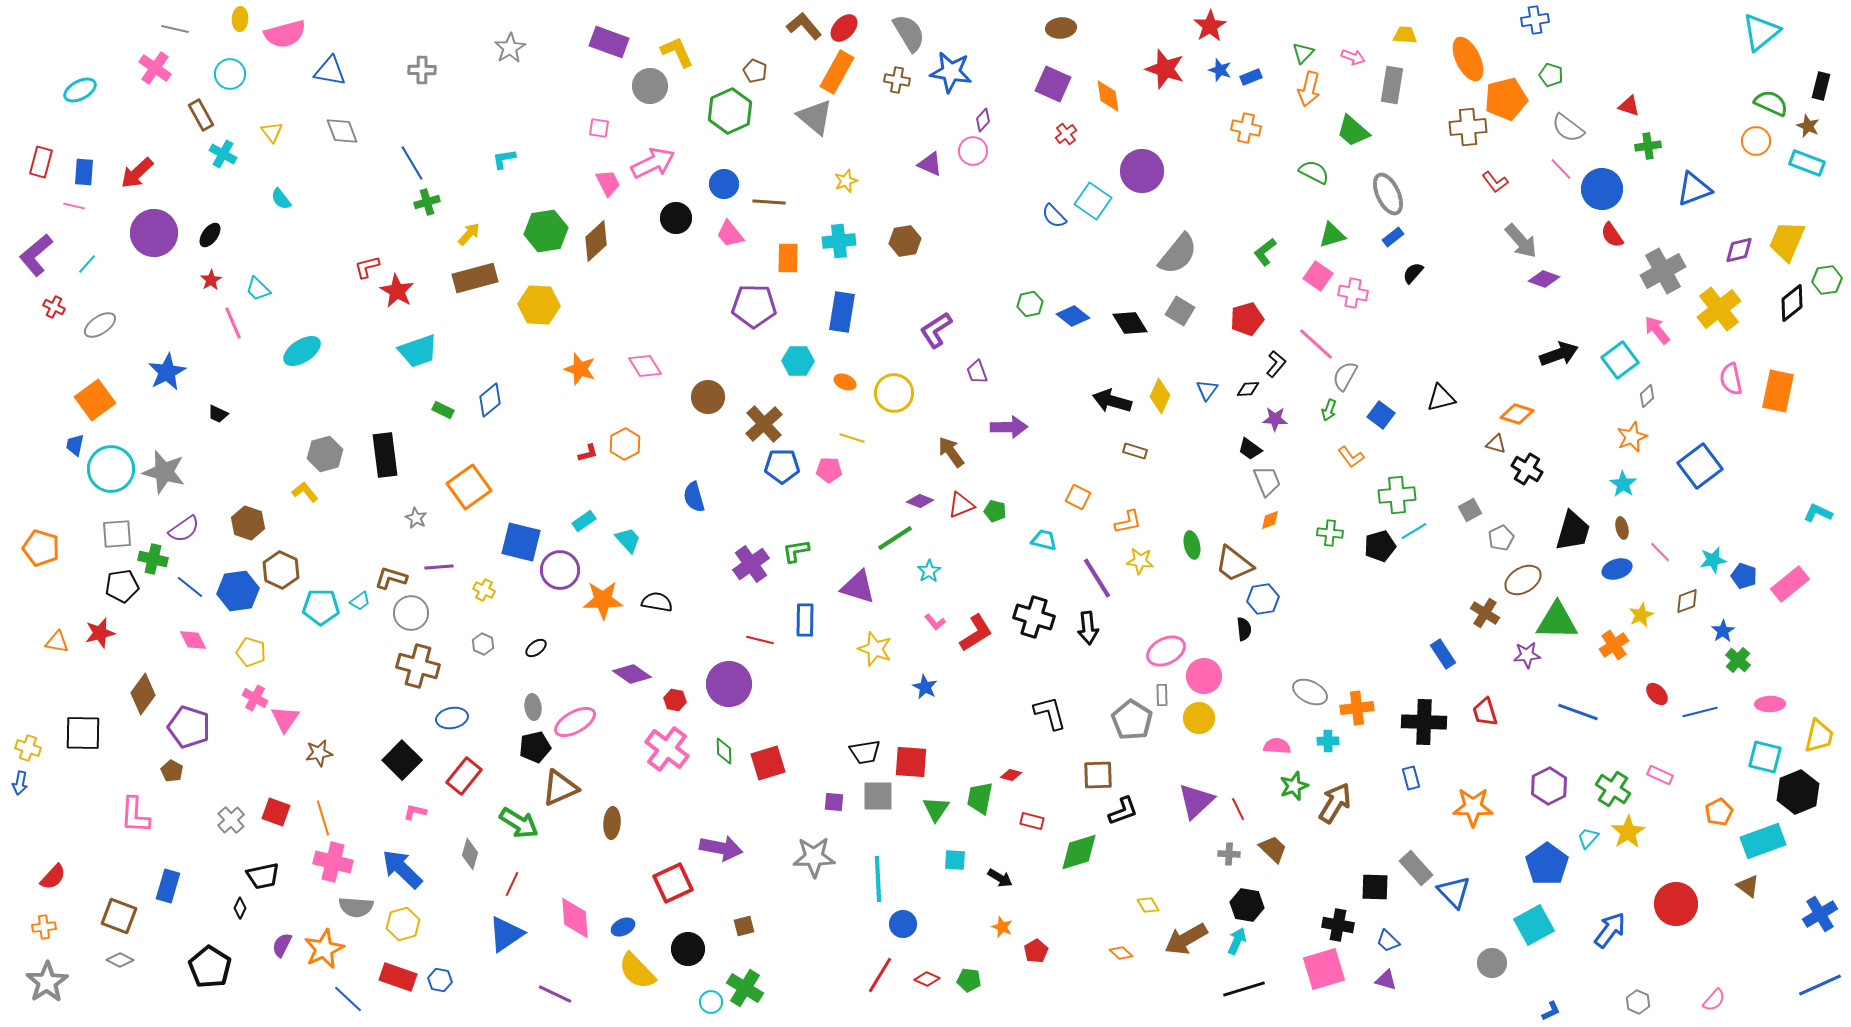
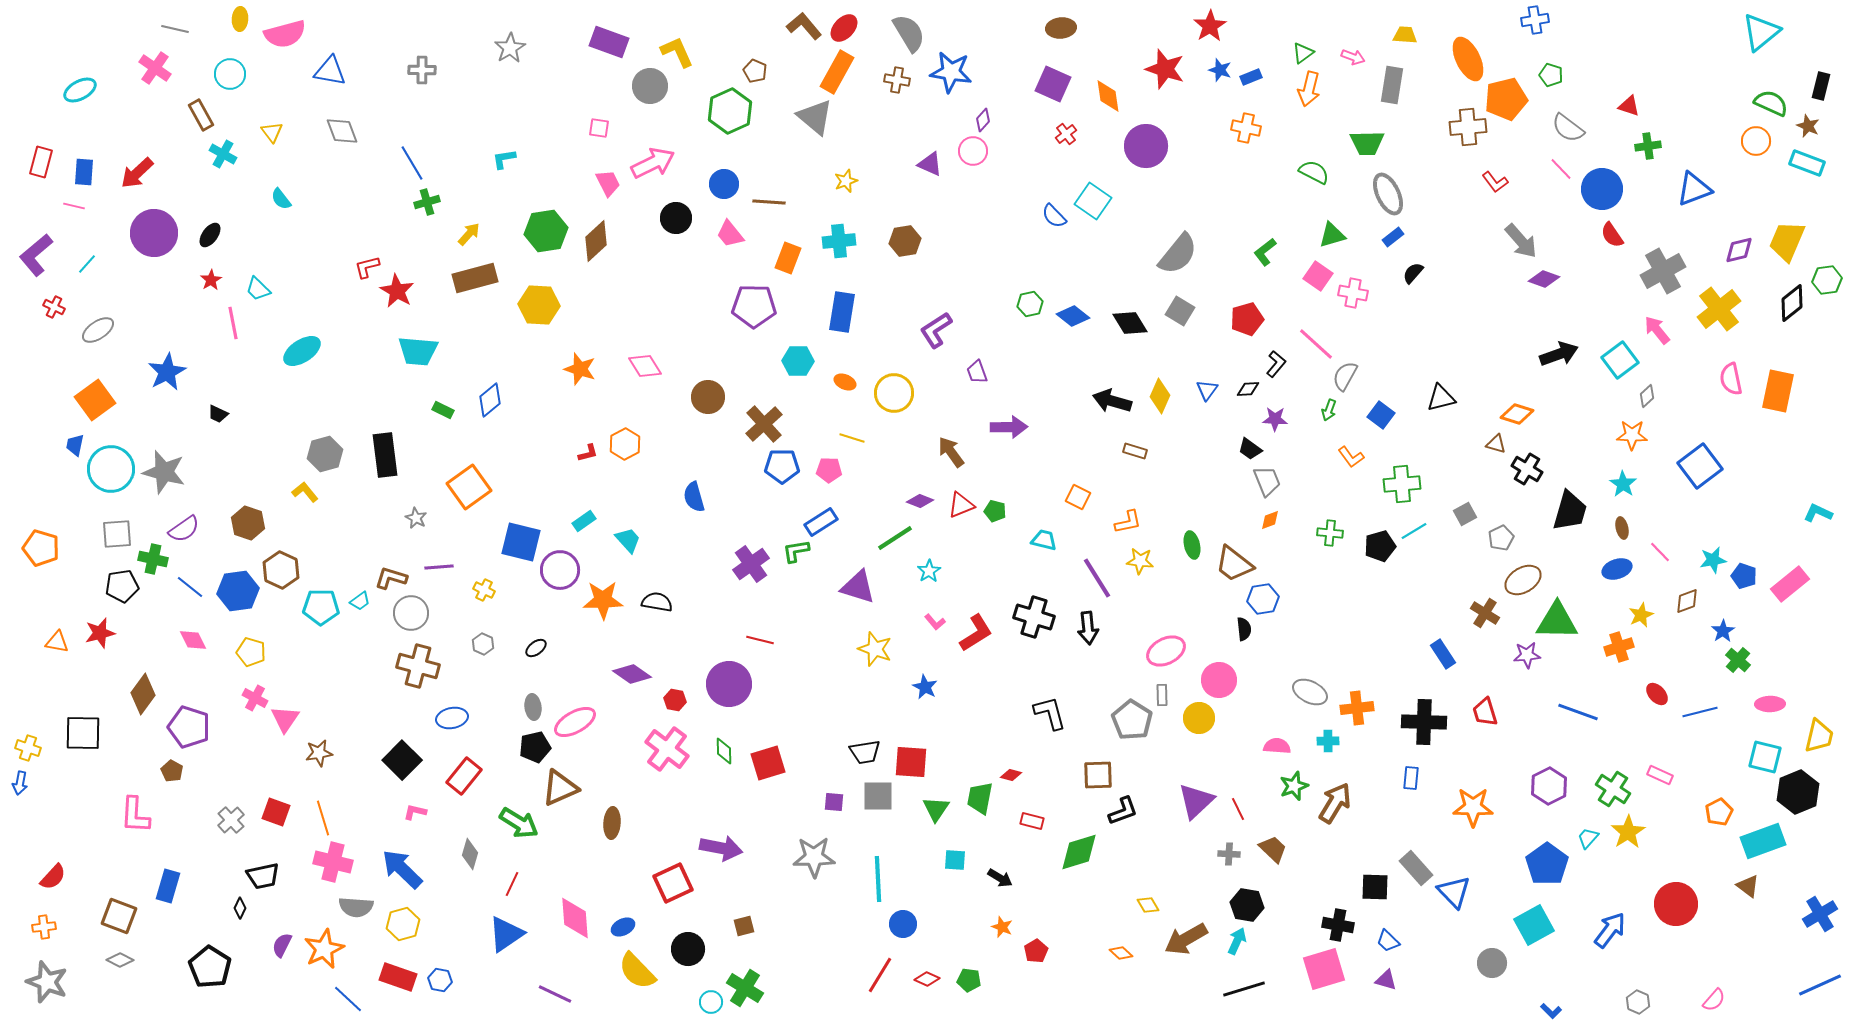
green triangle at (1303, 53): rotated 10 degrees clockwise
green trapezoid at (1353, 131): moved 14 px right, 12 px down; rotated 42 degrees counterclockwise
purple circle at (1142, 171): moved 4 px right, 25 px up
orange rectangle at (788, 258): rotated 20 degrees clockwise
pink line at (233, 323): rotated 12 degrees clockwise
gray ellipse at (100, 325): moved 2 px left, 5 px down
cyan trapezoid at (418, 351): rotated 24 degrees clockwise
orange star at (1632, 437): moved 2 px up; rotated 24 degrees clockwise
green cross at (1397, 495): moved 5 px right, 11 px up
gray square at (1470, 510): moved 5 px left, 4 px down
black trapezoid at (1573, 531): moved 3 px left, 20 px up
blue rectangle at (805, 620): moved 16 px right, 98 px up; rotated 56 degrees clockwise
orange cross at (1614, 645): moved 5 px right, 2 px down; rotated 16 degrees clockwise
pink circle at (1204, 676): moved 15 px right, 4 px down
blue rectangle at (1411, 778): rotated 20 degrees clockwise
gray star at (47, 982): rotated 18 degrees counterclockwise
blue L-shape at (1551, 1011): rotated 70 degrees clockwise
